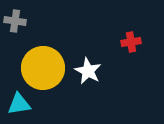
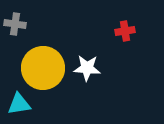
gray cross: moved 3 px down
red cross: moved 6 px left, 11 px up
white star: moved 1 px left, 3 px up; rotated 24 degrees counterclockwise
